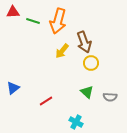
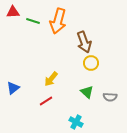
yellow arrow: moved 11 px left, 28 px down
